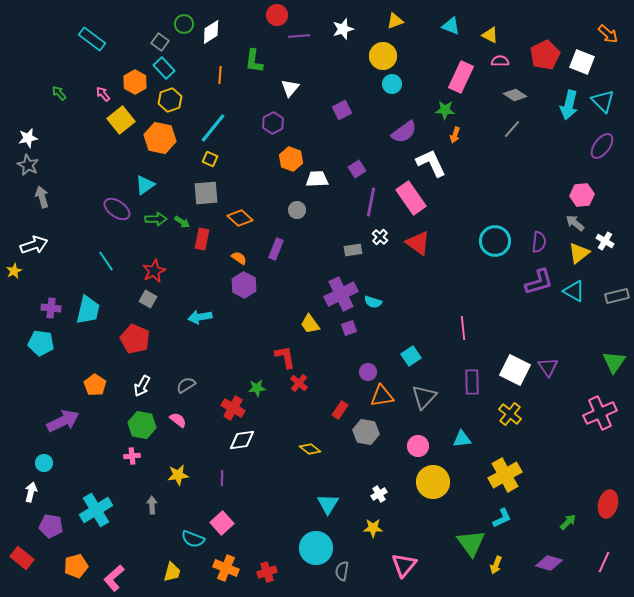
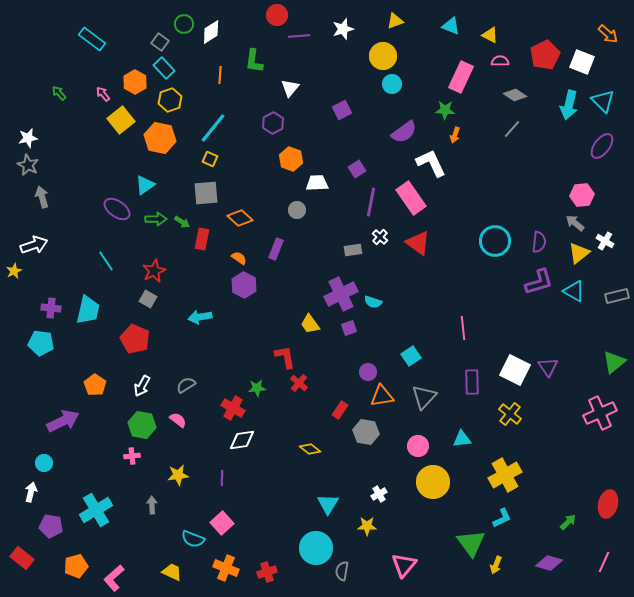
white trapezoid at (317, 179): moved 4 px down
green triangle at (614, 362): rotated 15 degrees clockwise
yellow star at (373, 528): moved 6 px left, 2 px up
yellow trapezoid at (172, 572): rotated 80 degrees counterclockwise
